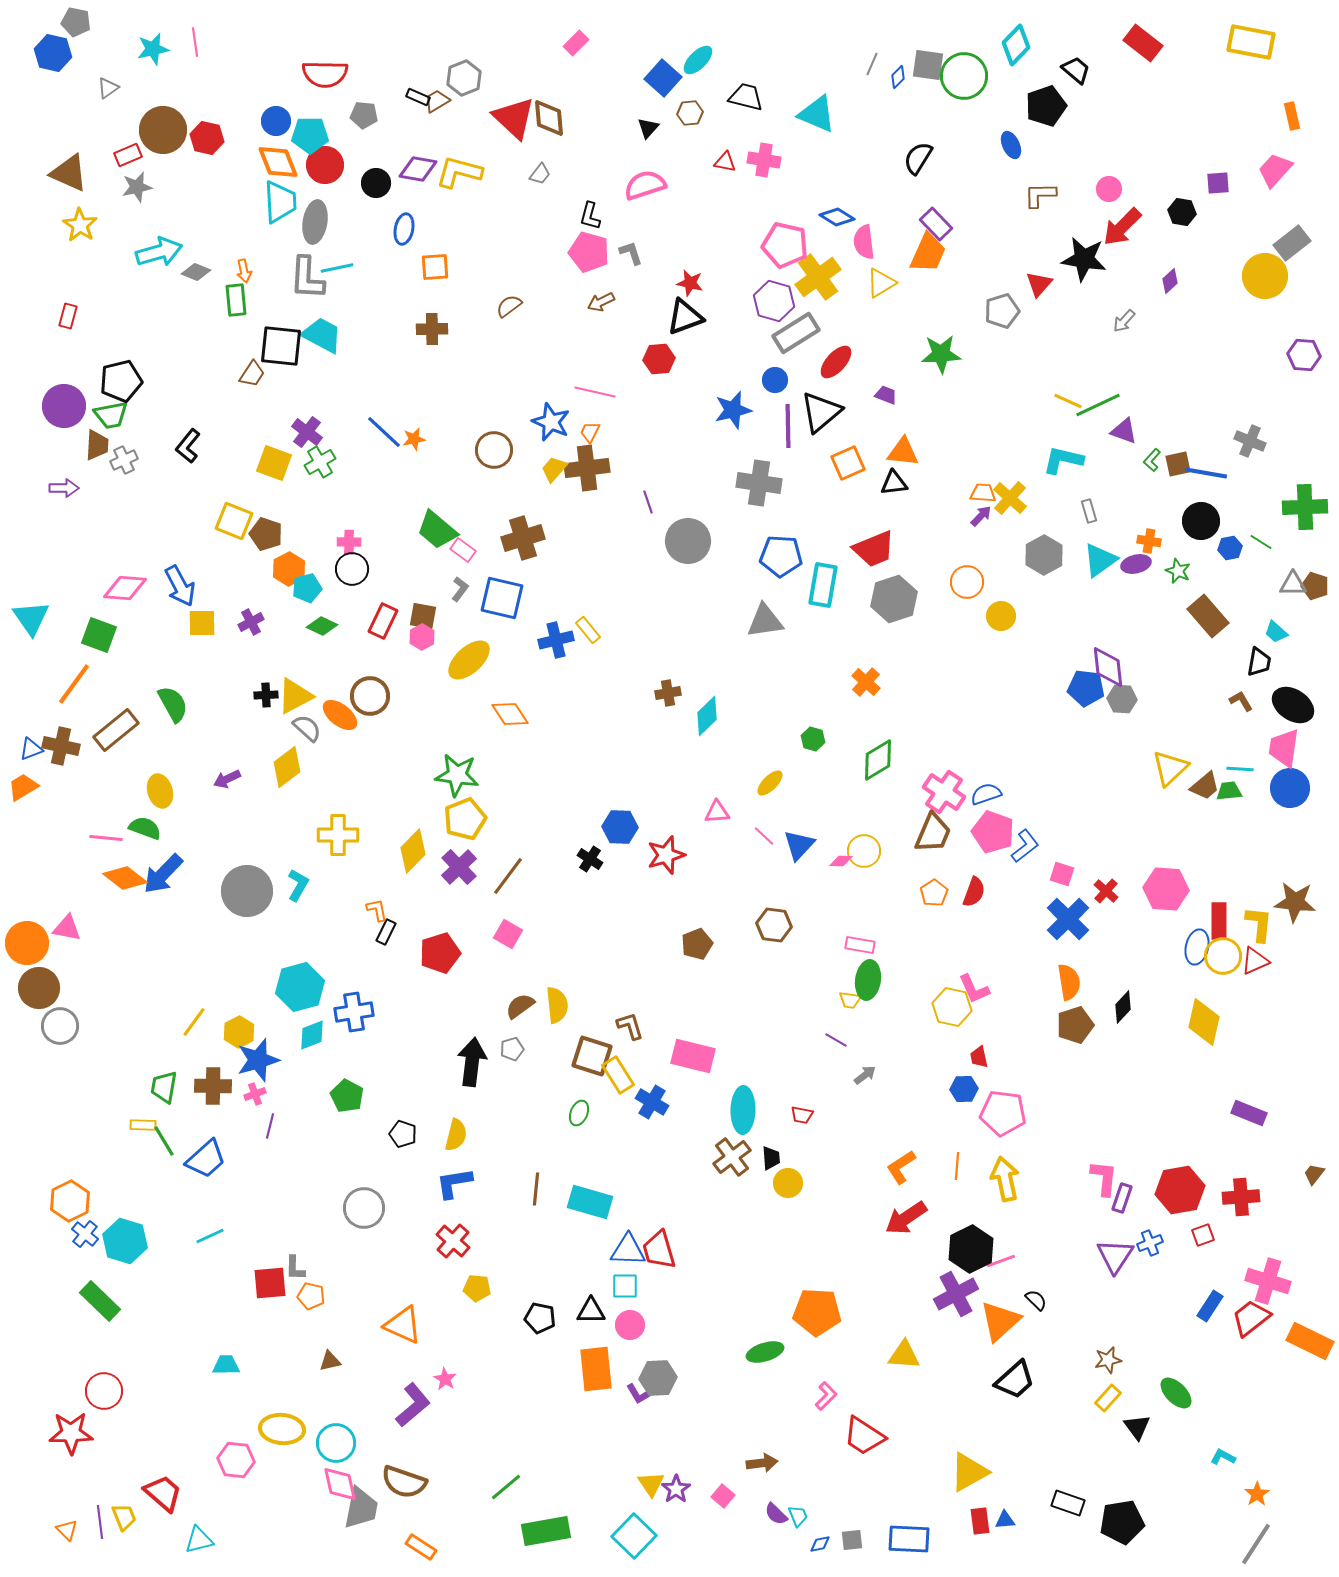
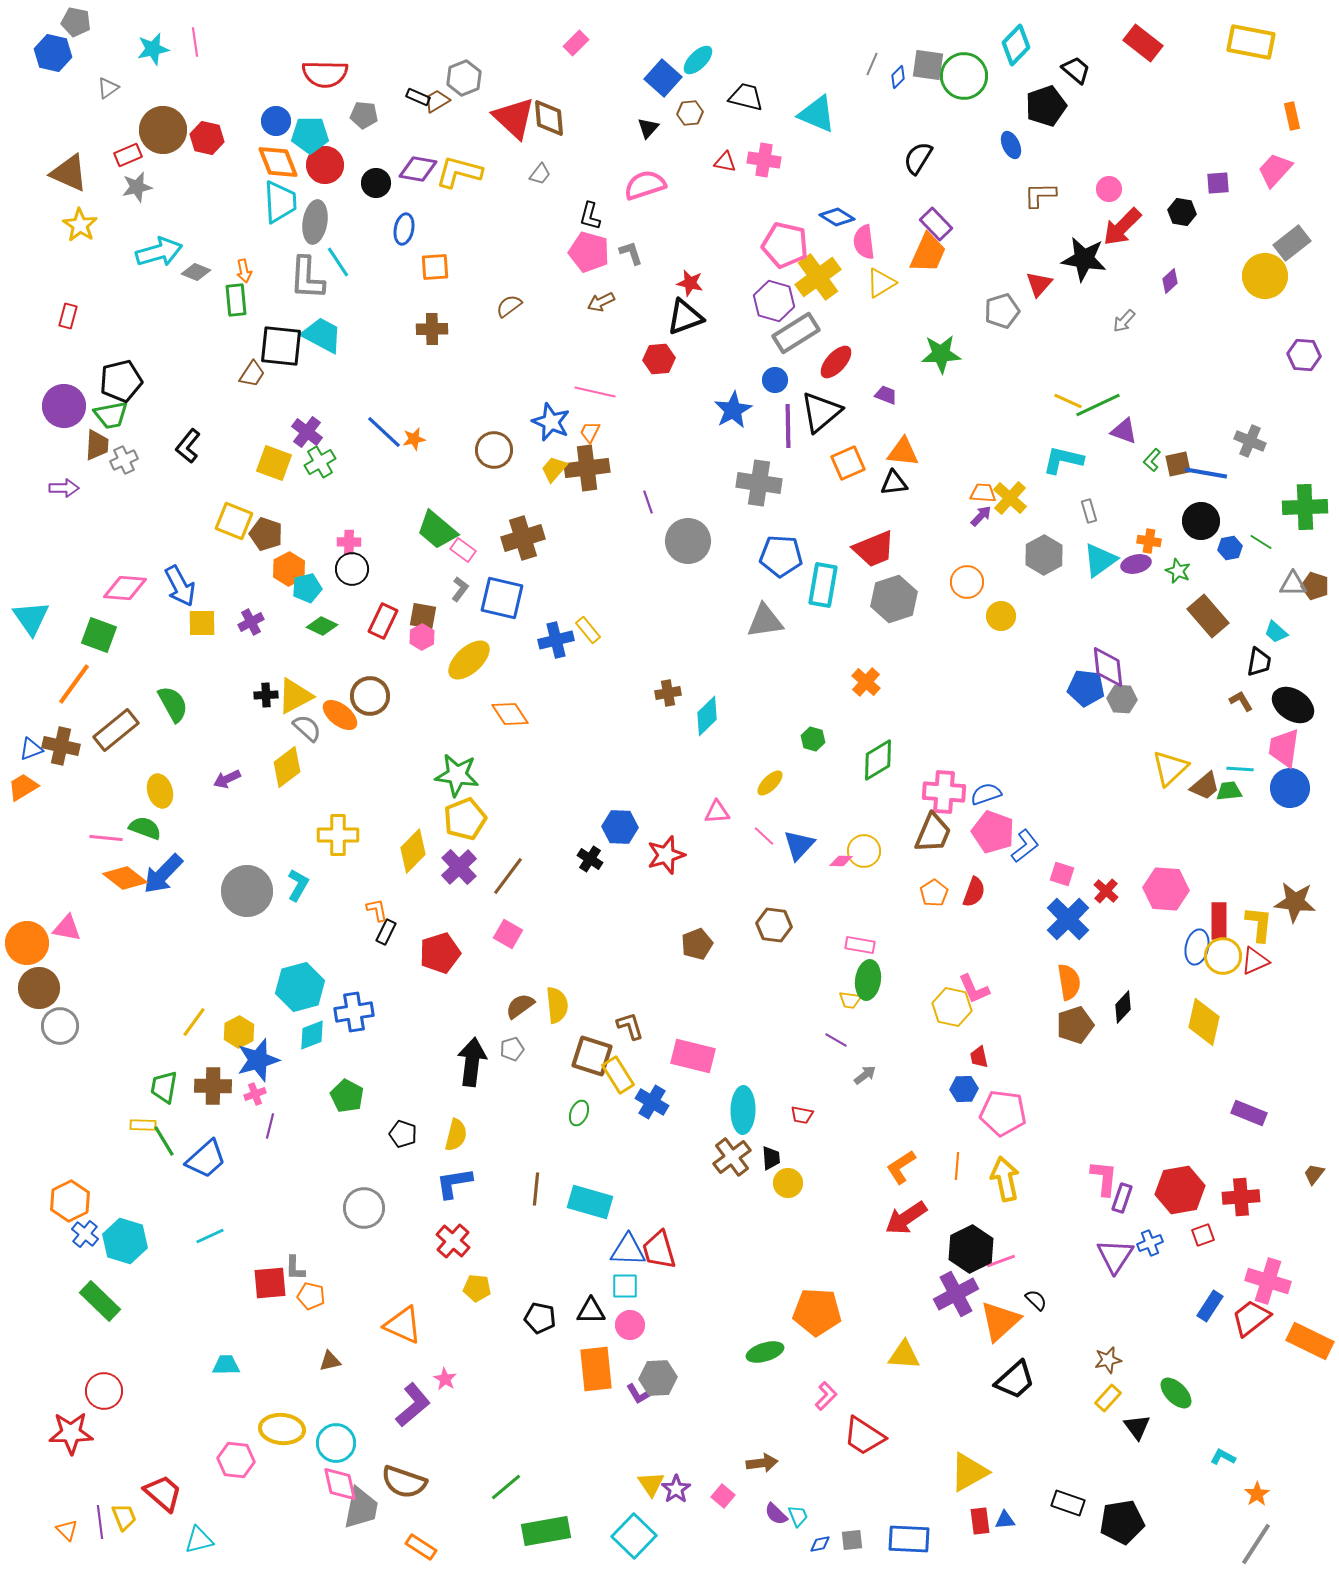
cyan line at (337, 268): moved 1 px right, 6 px up; rotated 68 degrees clockwise
blue star at (733, 410): rotated 15 degrees counterclockwise
pink cross at (944, 792): rotated 30 degrees counterclockwise
